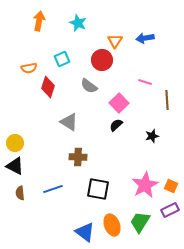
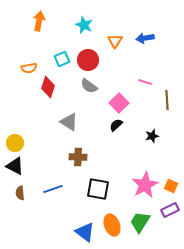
cyan star: moved 6 px right, 2 px down
red circle: moved 14 px left
